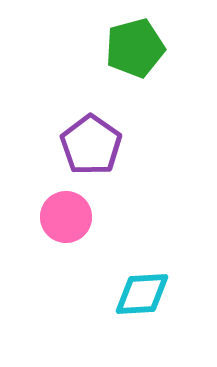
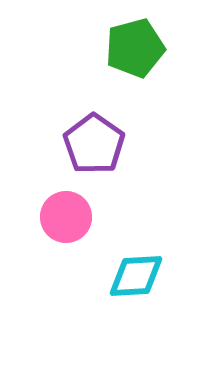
purple pentagon: moved 3 px right, 1 px up
cyan diamond: moved 6 px left, 18 px up
